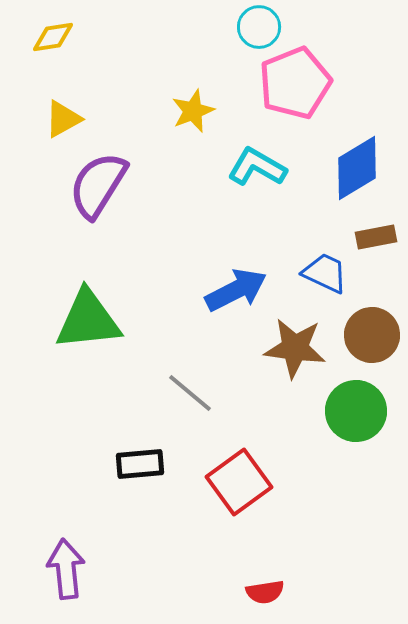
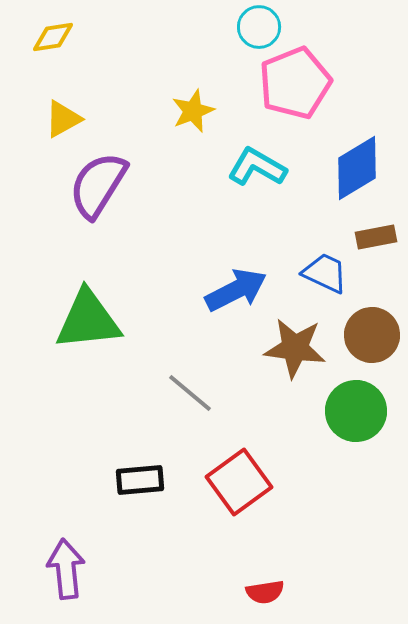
black rectangle: moved 16 px down
